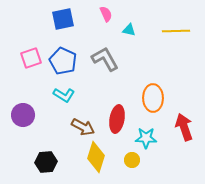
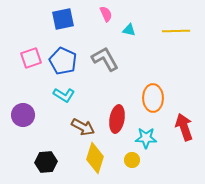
yellow diamond: moved 1 px left, 1 px down
